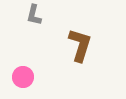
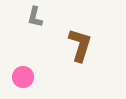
gray L-shape: moved 1 px right, 2 px down
